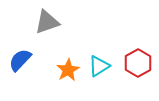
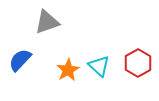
cyan triangle: rotated 45 degrees counterclockwise
